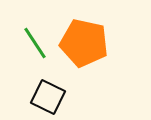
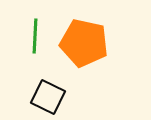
green line: moved 7 px up; rotated 36 degrees clockwise
